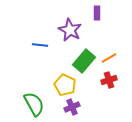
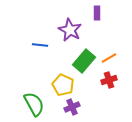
yellow pentagon: moved 2 px left
